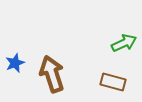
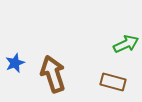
green arrow: moved 2 px right, 1 px down
brown arrow: moved 1 px right
